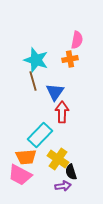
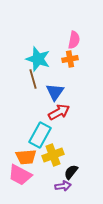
pink semicircle: moved 3 px left
cyan star: moved 2 px right, 1 px up
brown line: moved 2 px up
red arrow: moved 3 px left; rotated 60 degrees clockwise
cyan rectangle: rotated 15 degrees counterclockwise
yellow cross: moved 5 px left, 4 px up; rotated 35 degrees clockwise
black semicircle: rotated 56 degrees clockwise
